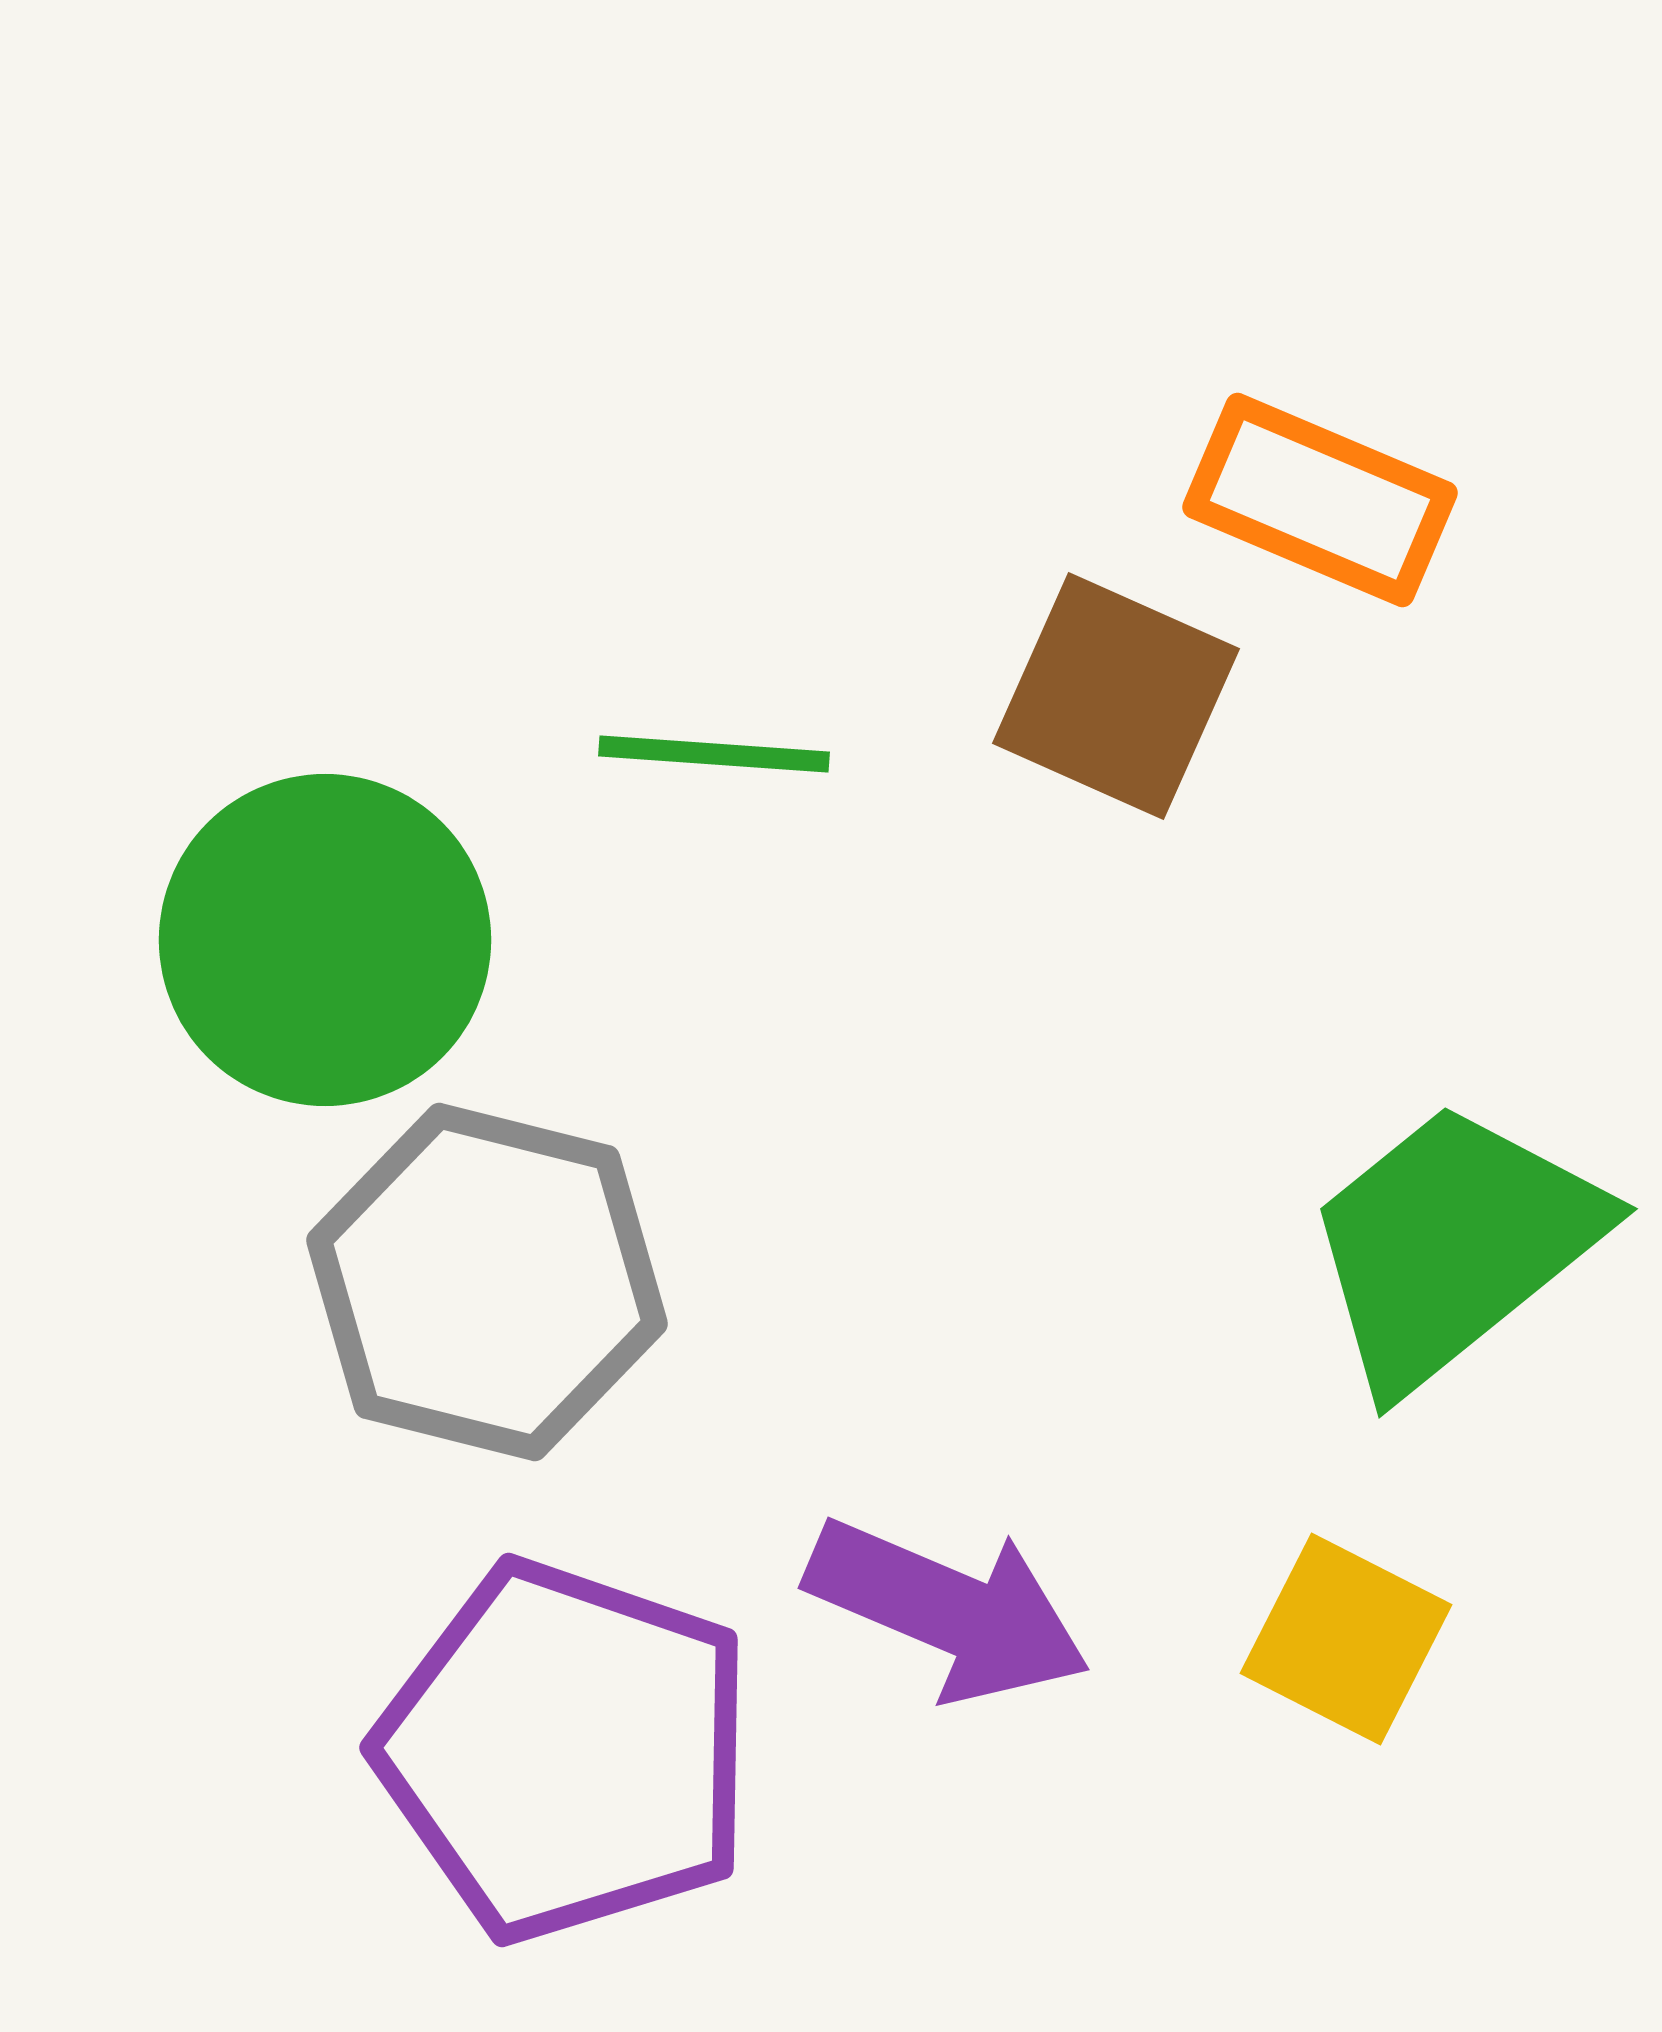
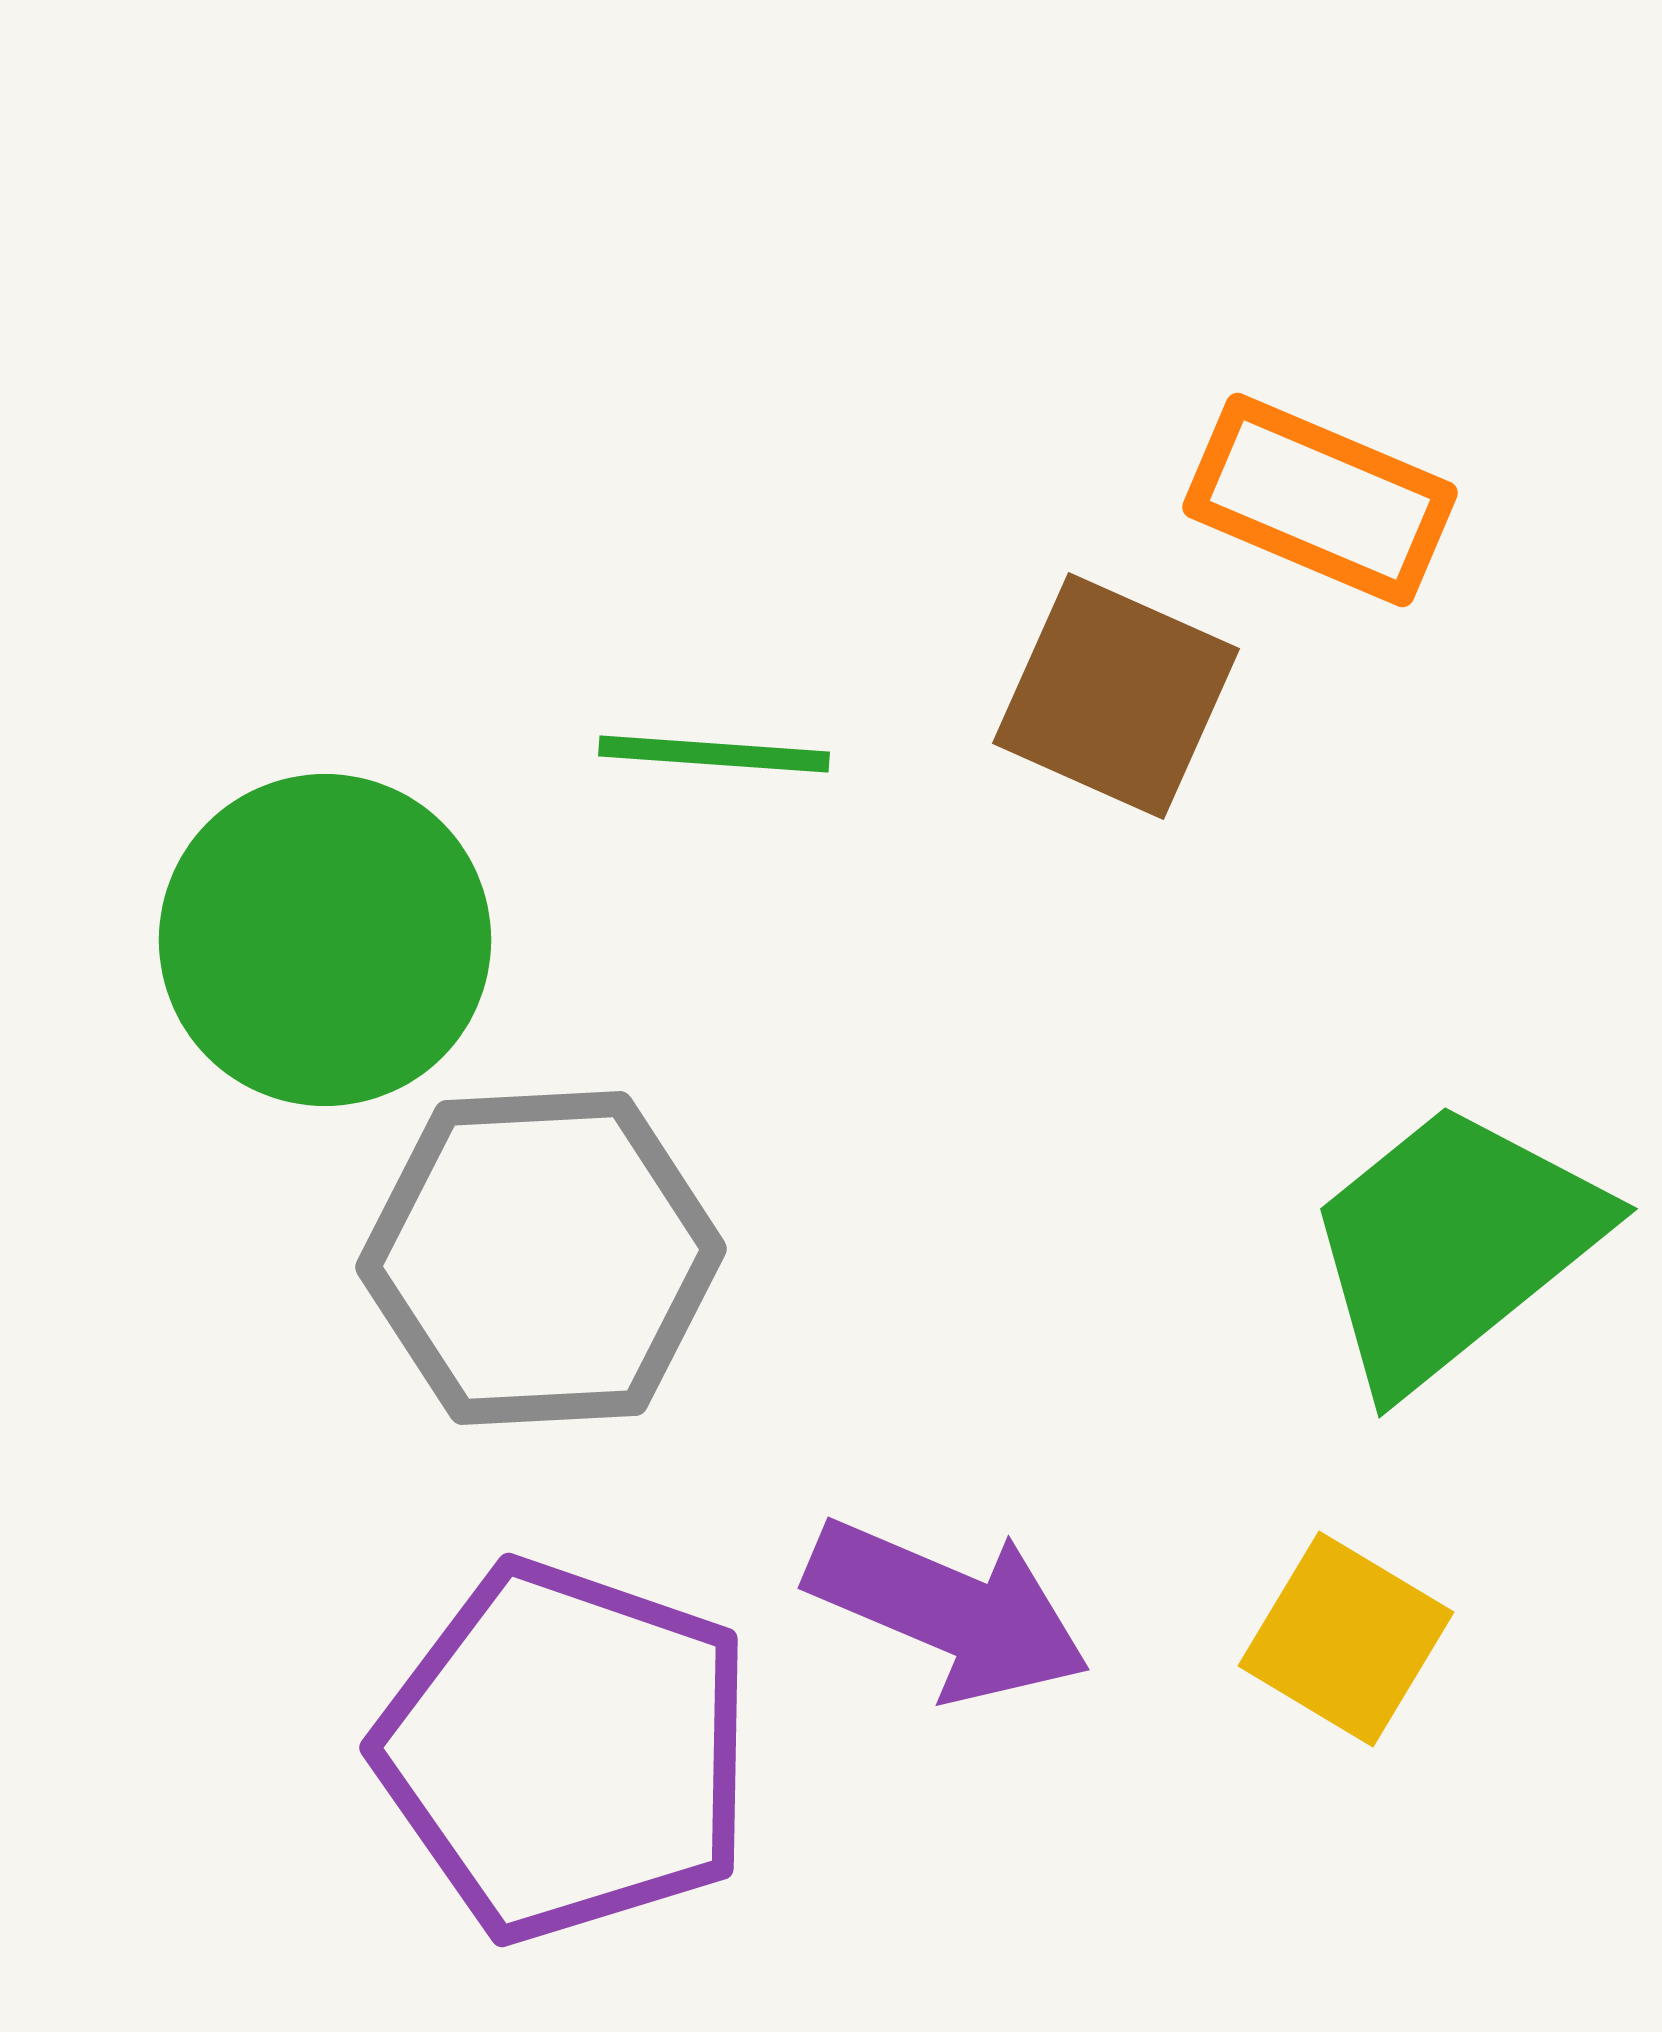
gray hexagon: moved 54 px right, 24 px up; rotated 17 degrees counterclockwise
yellow square: rotated 4 degrees clockwise
